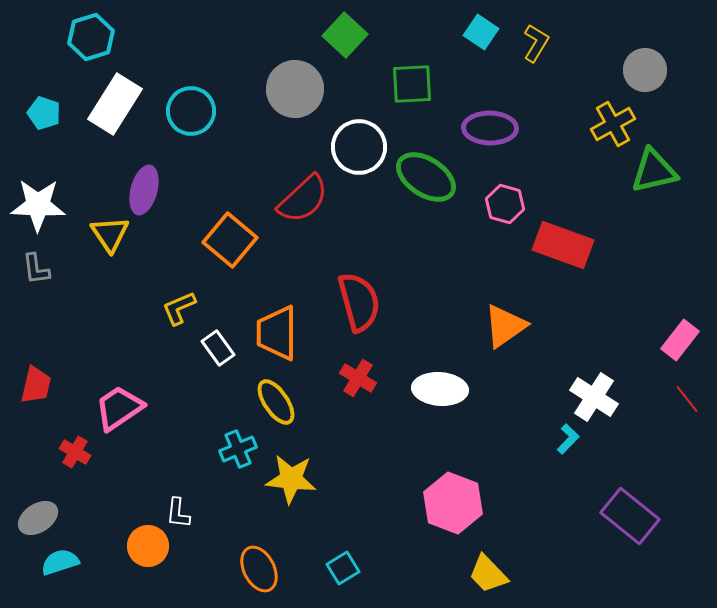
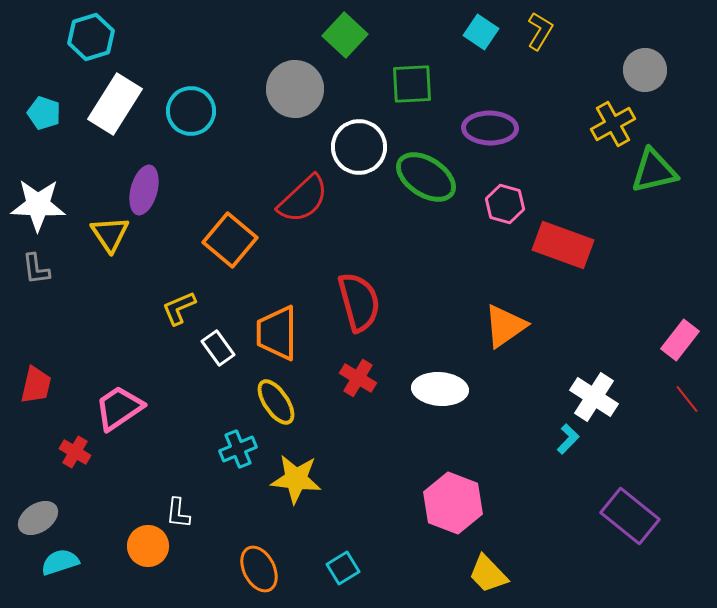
yellow L-shape at (536, 43): moved 4 px right, 12 px up
yellow star at (291, 479): moved 5 px right
